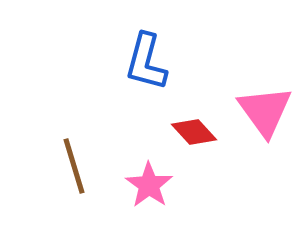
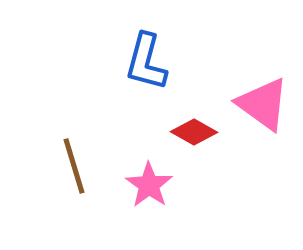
pink triangle: moved 2 px left, 7 px up; rotated 18 degrees counterclockwise
red diamond: rotated 18 degrees counterclockwise
